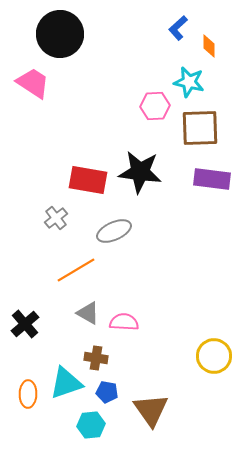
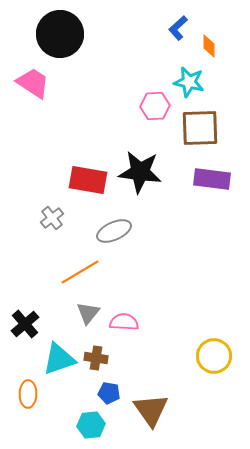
gray cross: moved 4 px left
orange line: moved 4 px right, 2 px down
gray triangle: rotated 40 degrees clockwise
cyan triangle: moved 7 px left, 24 px up
blue pentagon: moved 2 px right, 1 px down
